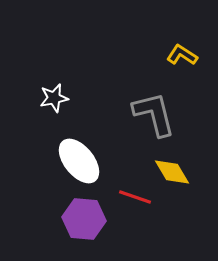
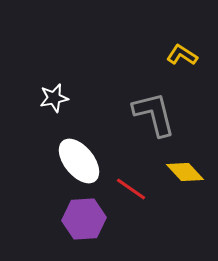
yellow diamond: moved 13 px right; rotated 12 degrees counterclockwise
red line: moved 4 px left, 8 px up; rotated 16 degrees clockwise
purple hexagon: rotated 9 degrees counterclockwise
